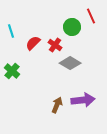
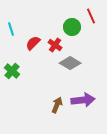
cyan line: moved 2 px up
